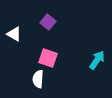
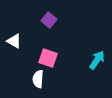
purple square: moved 1 px right, 2 px up
white triangle: moved 7 px down
